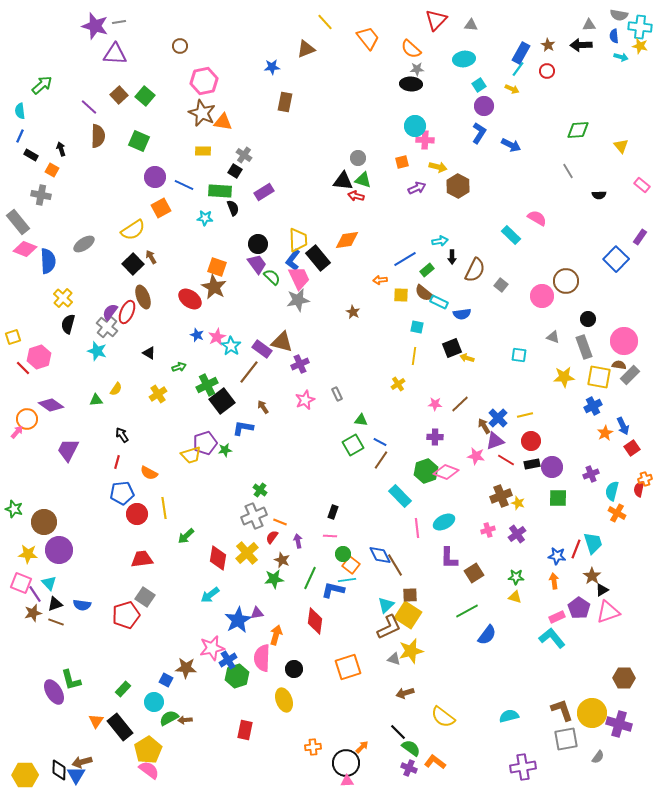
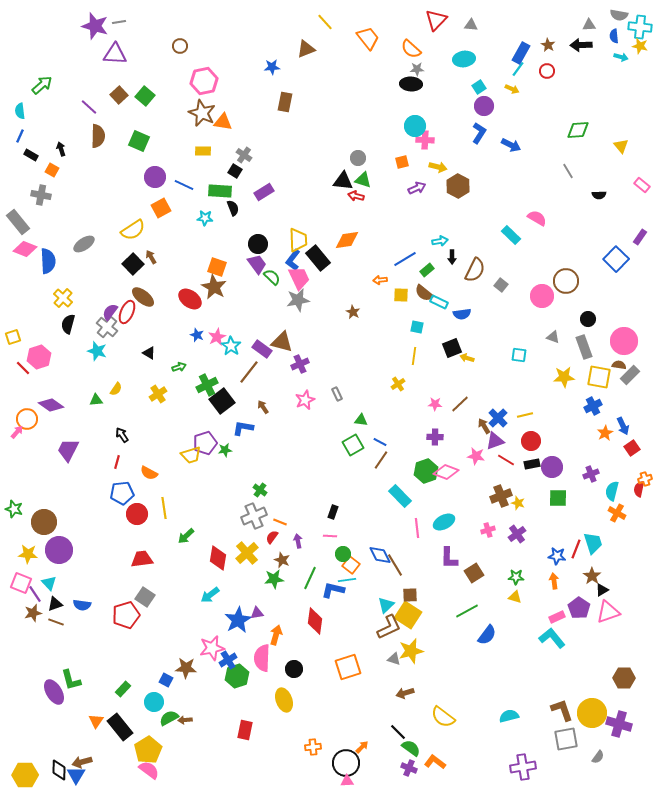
cyan square at (479, 85): moved 2 px down
brown ellipse at (143, 297): rotated 30 degrees counterclockwise
